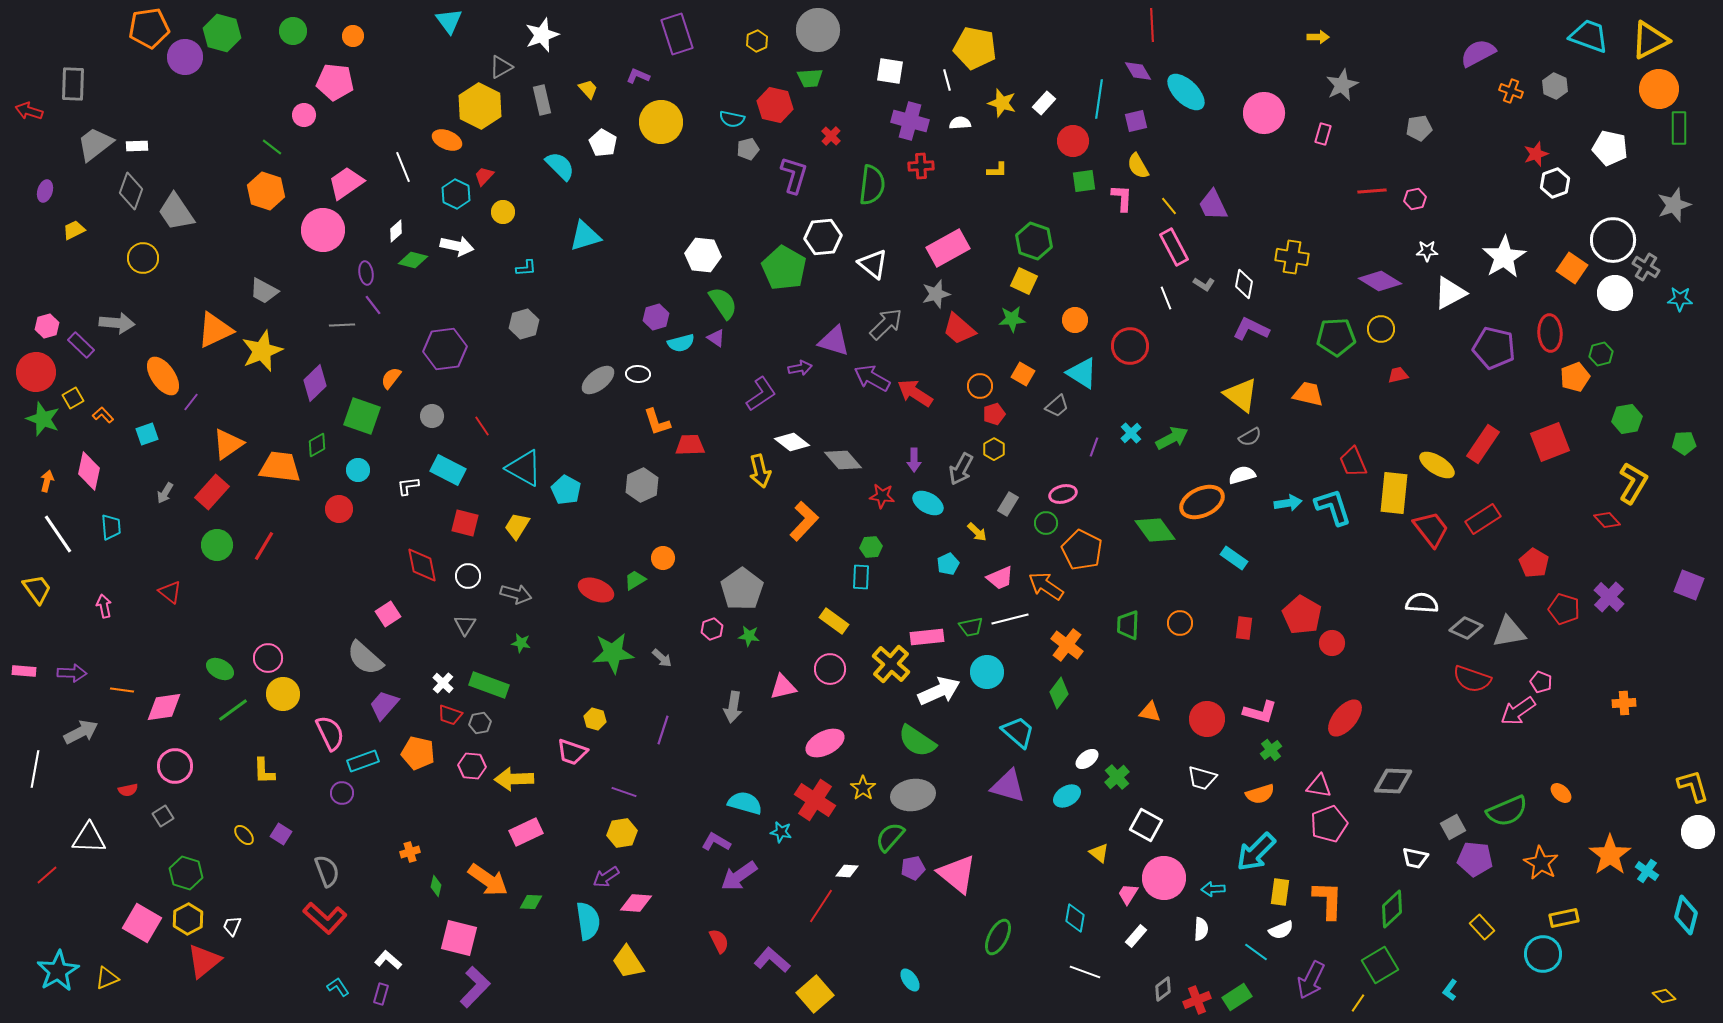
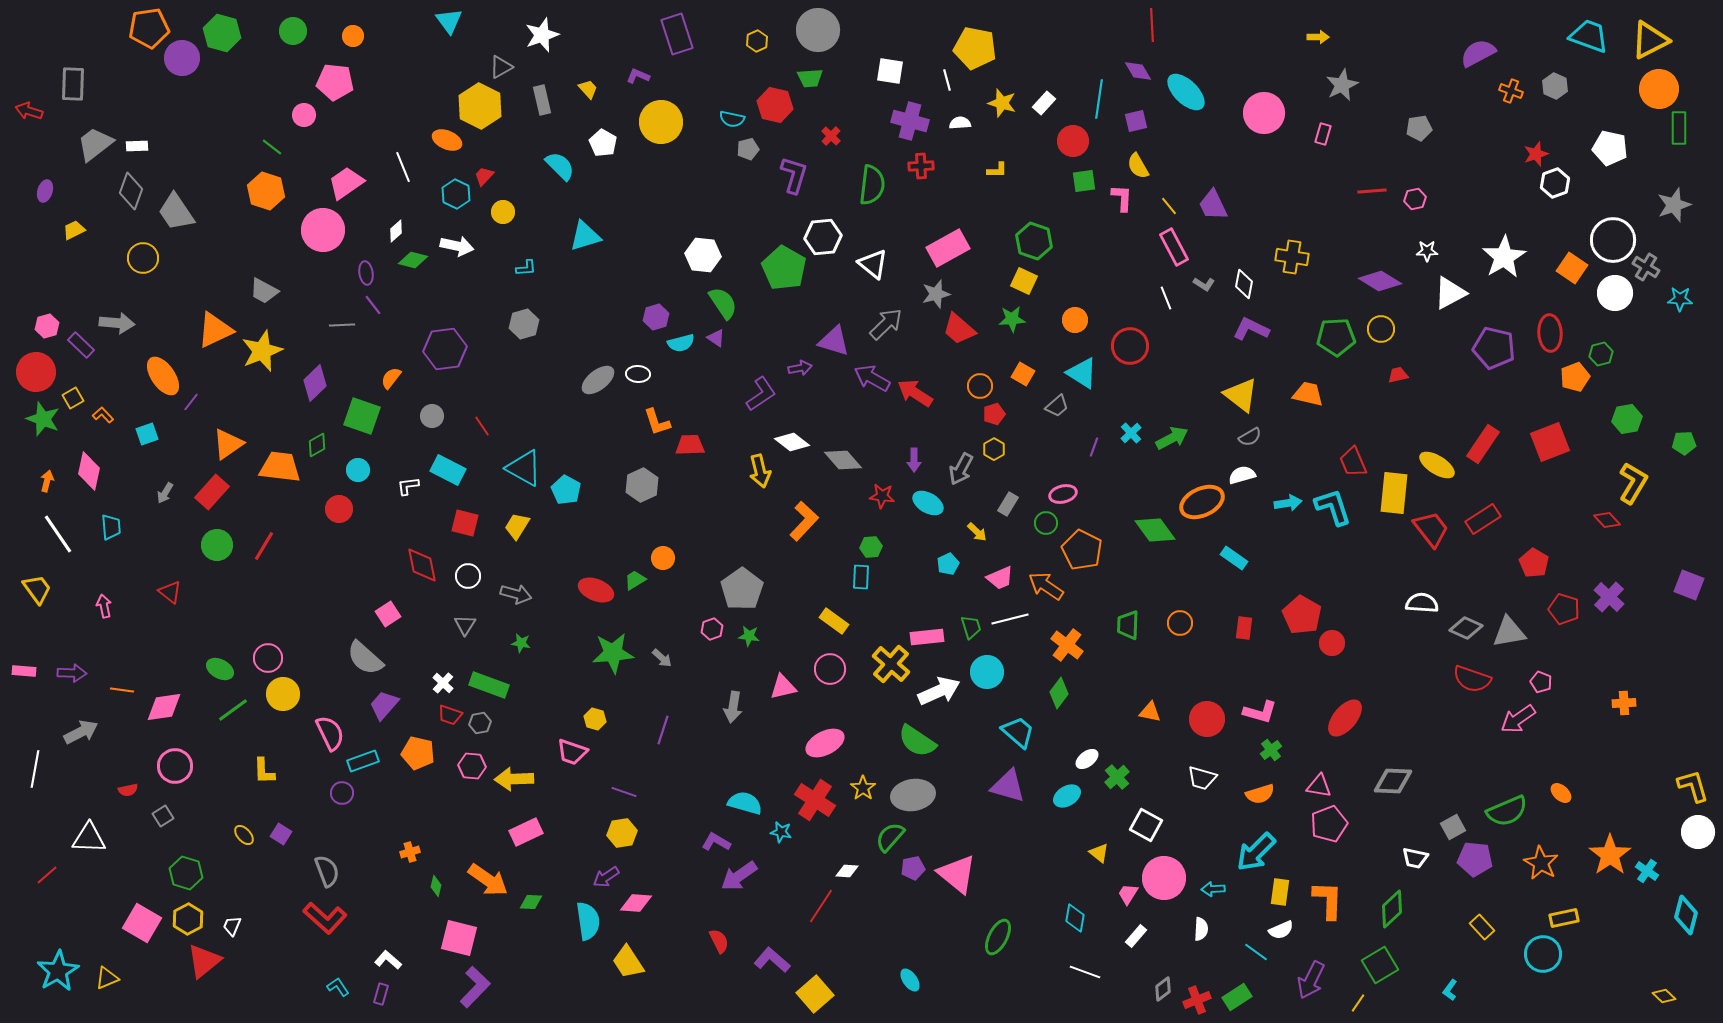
purple circle at (185, 57): moved 3 px left, 1 px down
green trapezoid at (971, 627): rotated 95 degrees counterclockwise
pink arrow at (1518, 711): moved 8 px down
